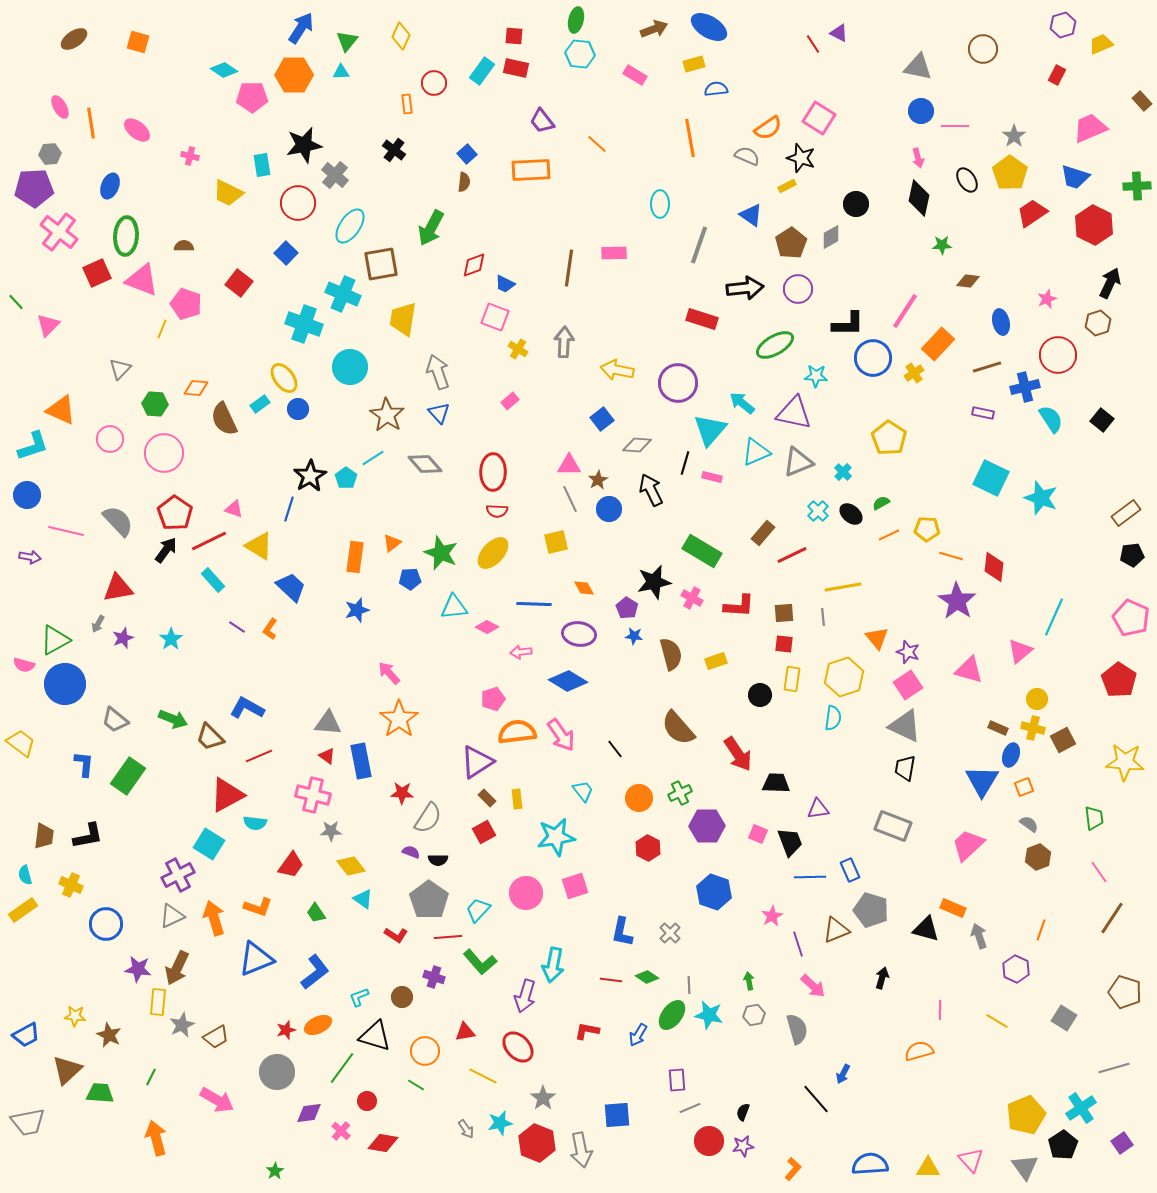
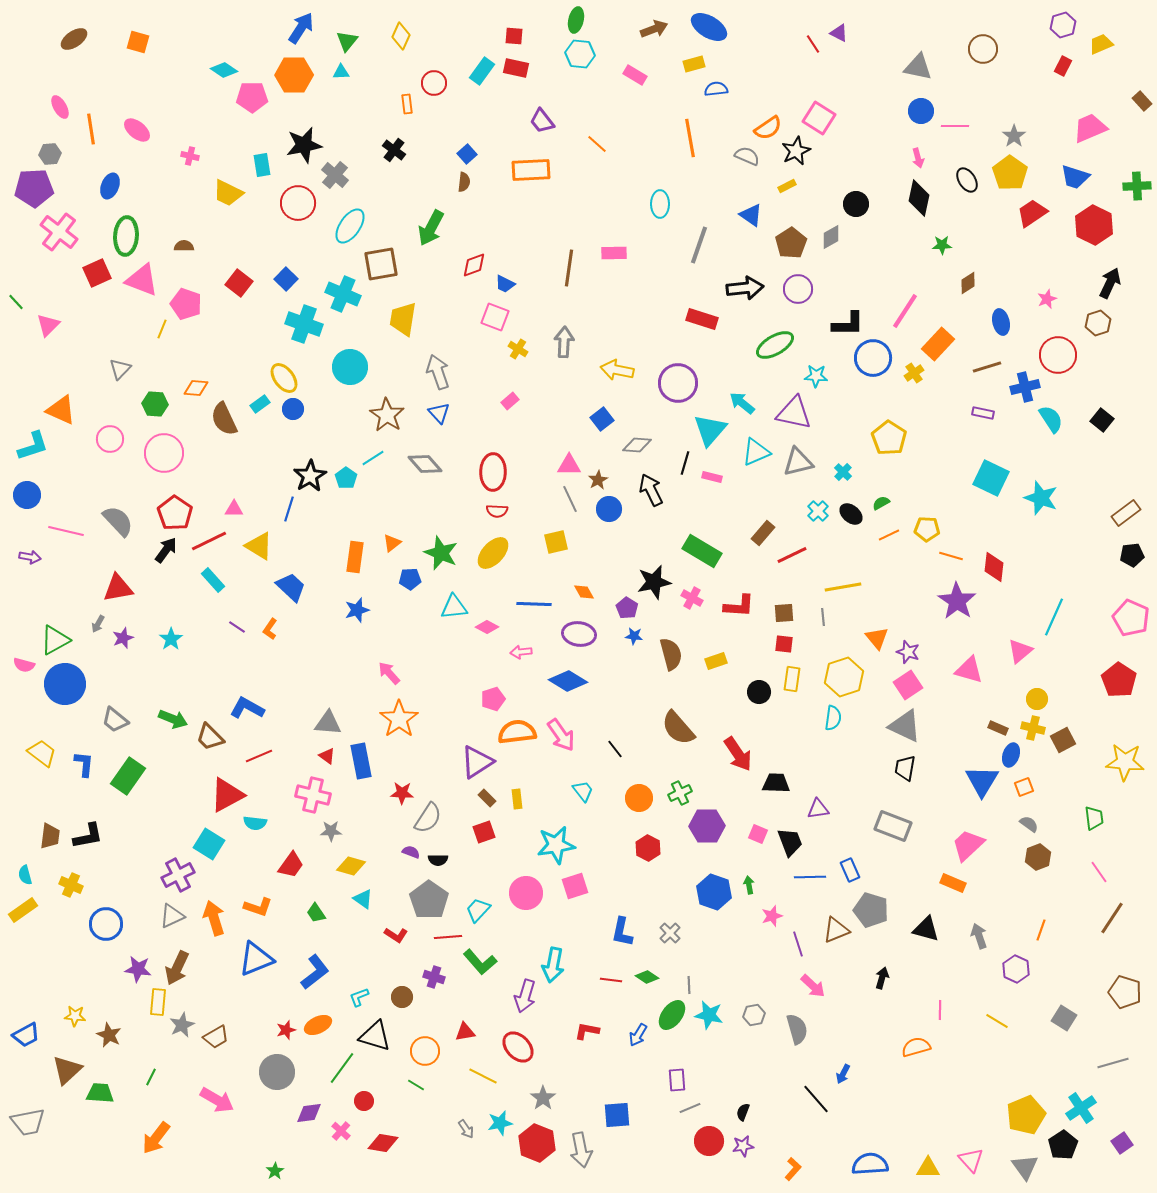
red rectangle at (1057, 75): moved 6 px right, 9 px up
orange line at (91, 123): moved 6 px down
black star at (801, 158): moved 5 px left, 7 px up; rotated 28 degrees clockwise
blue square at (286, 253): moved 26 px down
brown diamond at (968, 281): moved 2 px down; rotated 40 degrees counterclockwise
blue circle at (298, 409): moved 5 px left
gray triangle at (798, 462): rotated 8 degrees clockwise
pink triangle at (234, 509): rotated 18 degrees counterclockwise
orange diamond at (584, 588): moved 4 px down
black circle at (760, 695): moved 1 px left, 3 px up
yellow trapezoid at (21, 743): moved 21 px right, 10 px down
red square at (484, 832): rotated 10 degrees clockwise
brown trapezoid at (44, 836): moved 6 px right
cyan star at (556, 837): moved 8 px down
yellow diamond at (351, 866): rotated 36 degrees counterclockwise
orange rectangle at (953, 908): moved 25 px up
pink star at (772, 916): rotated 10 degrees clockwise
green arrow at (749, 981): moved 96 px up
orange semicircle at (919, 1051): moved 3 px left, 4 px up
gray line at (1114, 1068): moved 1 px left, 5 px up
red circle at (367, 1101): moved 3 px left
orange arrow at (156, 1138): rotated 128 degrees counterclockwise
